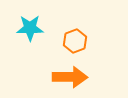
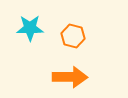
orange hexagon: moved 2 px left, 5 px up; rotated 25 degrees counterclockwise
